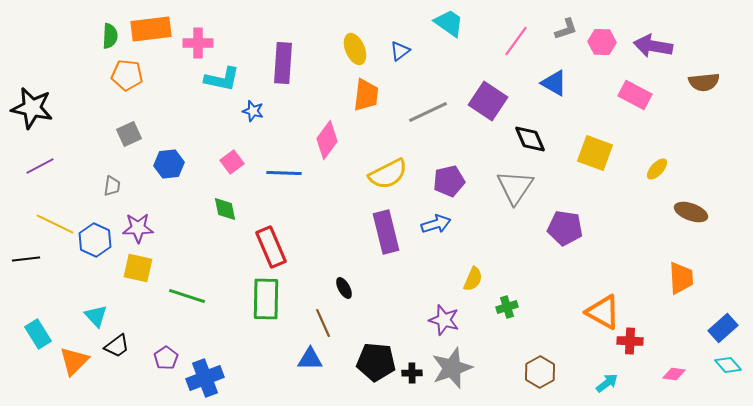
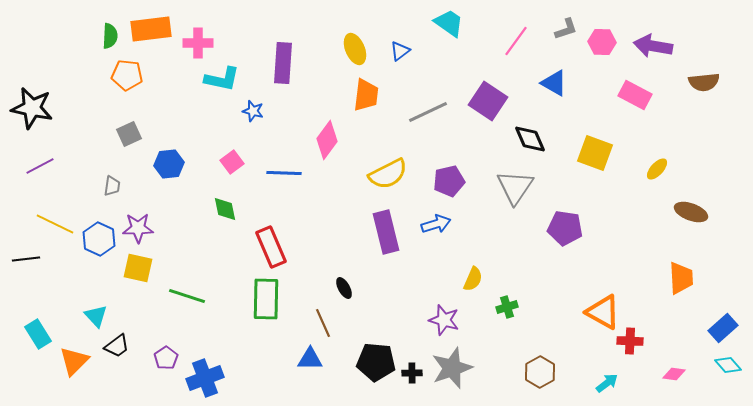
blue hexagon at (95, 240): moved 4 px right, 1 px up
